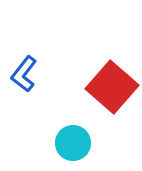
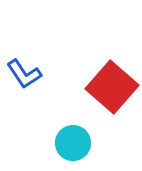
blue L-shape: rotated 72 degrees counterclockwise
